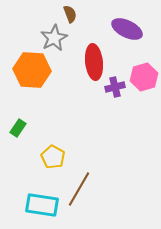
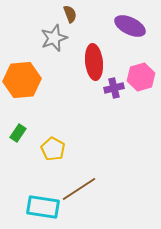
purple ellipse: moved 3 px right, 3 px up
gray star: rotated 8 degrees clockwise
orange hexagon: moved 10 px left, 10 px down; rotated 9 degrees counterclockwise
pink hexagon: moved 3 px left
purple cross: moved 1 px left, 1 px down
green rectangle: moved 5 px down
yellow pentagon: moved 8 px up
brown line: rotated 27 degrees clockwise
cyan rectangle: moved 1 px right, 2 px down
